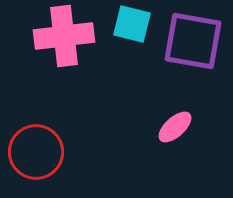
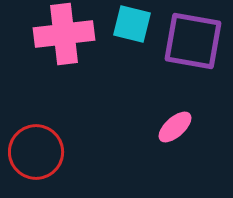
pink cross: moved 2 px up
